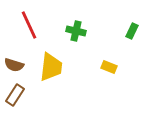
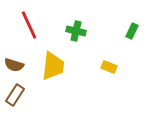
yellow trapezoid: moved 2 px right, 1 px up
